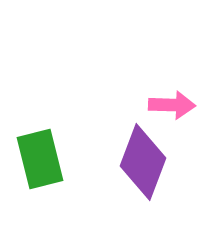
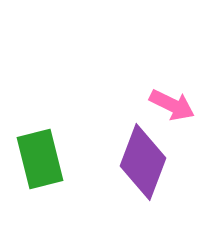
pink arrow: rotated 24 degrees clockwise
